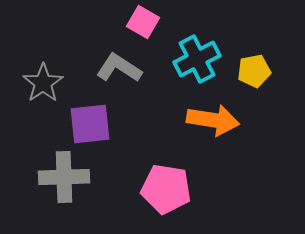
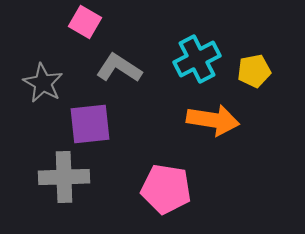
pink square: moved 58 px left
gray star: rotated 9 degrees counterclockwise
